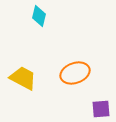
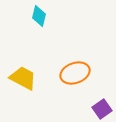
purple square: moved 1 px right; rotated 30 degrees counterclockwise
